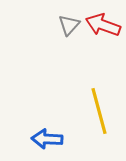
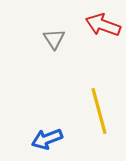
gray triangle: moved 15 px left, 14 px down; rotated 15 degrees counterclockwise
blue arrow: rotated 24 degrees counterclockwise
